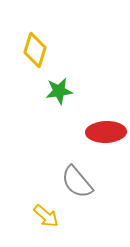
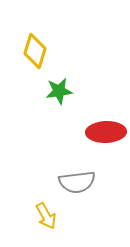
yellow diamond: moved 1 px down
gray semicircle: rotated 57 degrees counterclockwise
yellow arrow: rotated 20 degrees clockwise
